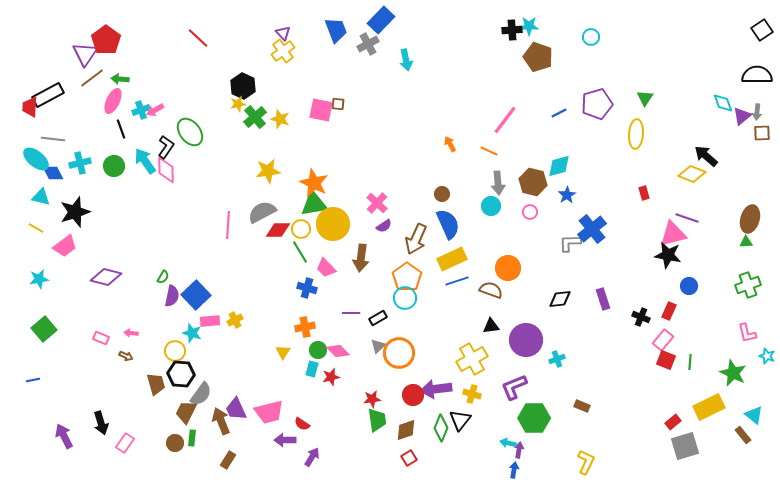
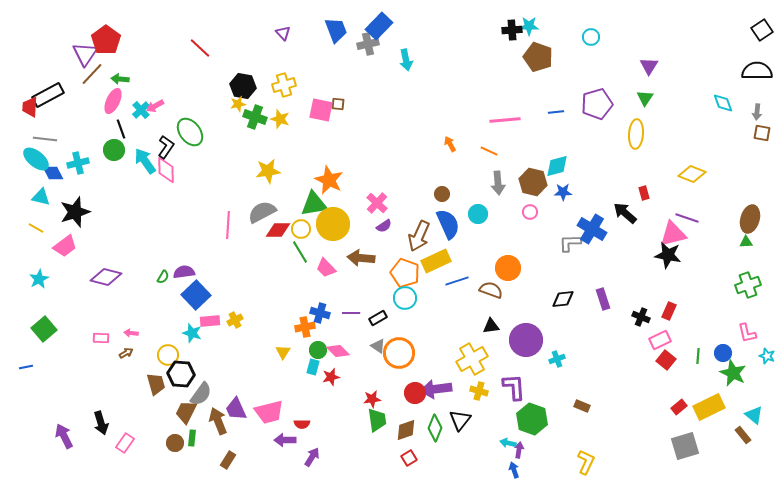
blue rectangle at (381, 20): moved 2 px left, 6 px down
red line at (198, 38): moved 2 px right, 10 px down
gray cross at (368, 44): rotated 15 degrees clockwise
yellow cross at (283, 51): moved 1 px right, 34 px down; rotated 20 degrees clockwise
black semicircle at (757, 75): moved 4 px up
brown line at (92, 78): moved 4 px up; rotated 10 degrees counterclockwise
black hexagon at (243, 86): rotated 15 degrees counterclockwise
cyan cross at (141, 110): rotated 24 degrees counterclockwise
pink arrow at (155, 110): moved 4 px up
blue line at (559, 113): moved 3 px left, 1 px up; rotated 21 degrees clockwise
purple triangle at (742, 116): moved 93 px left, 50 px up; rotated 18 degrees counterclockwise
green cross at (255, 117): rotated 30 degrees counterclockwise
pink line at (505, 120): rotated 48 degrees clockwise
brown square at (762, 133): rotated 12 degrees clockwise
gray line at (53, 139): moved 8 px left
black arrow at (706, 156): moved 81 px left, 57 px down
cyan cross at (80, 163): moved 2 px left
green circle at (114, 166): moved 16 px up
cyan diamond at (559, 166): moved 2 px left
orange star at (314, 183): moved 15 px right, 3 px up
blue star at (567, 195): moved 4 px left, 3 px up; rotated 30 degrees clockwise
cyan circle at (491, 206): moved 13 px left, 8 px down
blue cross at (592, 229): rotated 20 degrees counterclockwise
brown arrow at (416, 239): moved 3 px right, 3 px up
brown arrow at (361, 258): rotated 88 degrees clockwise
yellow rectangle at (452, 259): moved 16 px left, 2 px down
orange pentagon at (407, 277): moved 2 px left, 4 px up; rotated 16 degrees counterclockwise
cyan star at (39, 279): rotated 18 degrees counterclockwise
blue circle at (689, 286): moved 34 px right, 67 px down
blue cross at (307, 288): moved 13 px right, 25 px down
purple semicircle at (172, 296): moved 12 px right, 24 px up; rotated 110 degrees counterclockwise
black diamond at (560, 299): moved 3 px right
pink rectangle at (101, 338): rotated 21 degrees counterclockwise
pink rectangle at (663, 340): moved 3 px left; rotated 25 degrees clockwise
gray triangle at (378, 346): rotated 42 degrees counterclockwise
yellow circle at (175, 351): moved 7 px left, 4 px down
brown arrow at (126, 356): moved 3 px up; rotated 56 degrees counterclockwise
red square at (666, 360): rotated 18 degrees clockwise
green line at (690, 362): moved 8 px right, 6 px up
cyan rectangle at (312, 369): moved 1 px right, 2 px up
blue line at (33, 380): moved 7 px left, 13 px up
purple L-shape at (514, 387): rotated 108 degrees clockwise
yellow cross at (472, 394): moved 7 px right, 3 px up
red circle at (413, 395): moved 2 px right, 2 px up
green hexagon at (534, 418): moved 2 px left, 1 px down; rotated 20 degrees clockwise
brown arrow at (221, 421): moved 3 px left
red rectangle at (673, 422): moved 6 px right, 15 px up
red semicircle at (302, 424): rotated 35 degrees counterclockwise
green diamond at (441, 428): moved 6 px left
blue arrow at (514, 470): rotated 28 degrees counterclockwise
